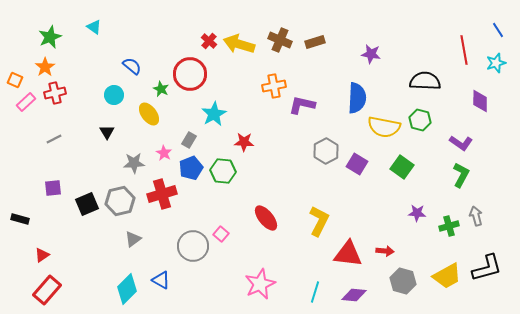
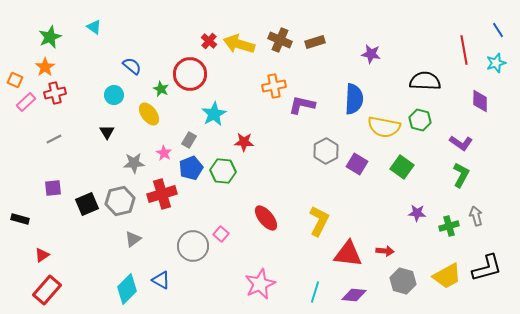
blue semicircle at (357, 98): moved 3 px left, 1 px down
